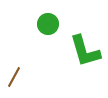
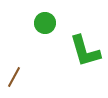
green circle: moved 3 px left, 1 px up
